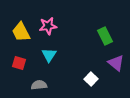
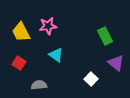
cyan triangle: moved 7 px right; rotated 28 degrees counterclockwise
red square: rotated 16 degrees clockwise
